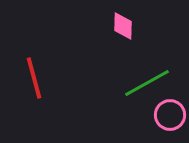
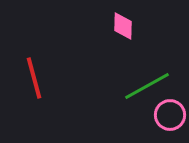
green line: moved 3 px down
